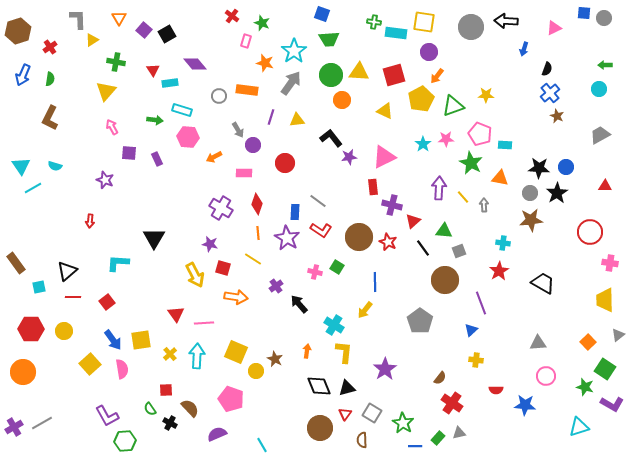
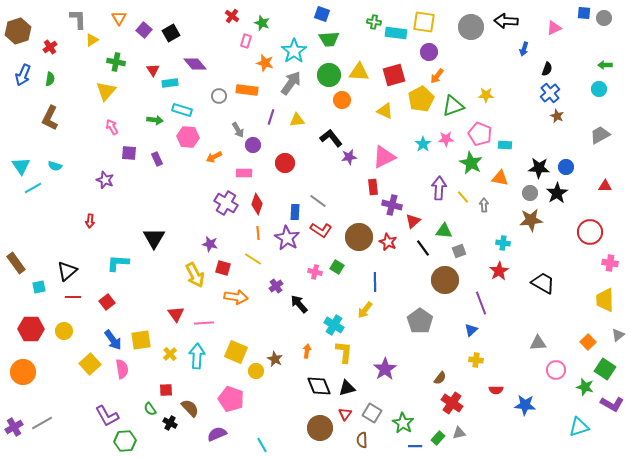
black square at (167, 34): moved 4 px right, 1 px up
green circle at (331, 75): moved 2 px left
purple cross at (221, 208): moved 5 px right, 5 px up
pink circle at (546, 376): moved 10 px right, 6 px up
